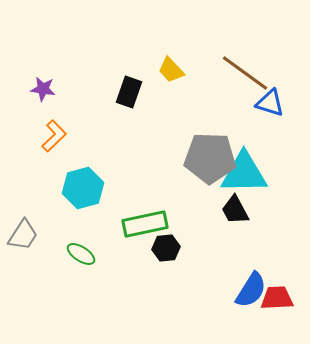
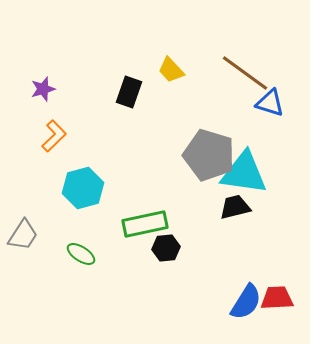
purple star: rotated 25 degrees counterclockwise
gray pentagon: moved 1 px left, 3 px up; rotated 15 degrees clockwise
cyan triangle: rotated 9 degrees clockwise
black trapezoid: moved 3 px up; rotated 104 degrees clockwise
blue semicircle: moved 5 px left, 12 px down
